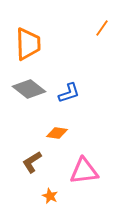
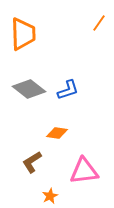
orange line: moved 3 px left, 5 px up
orange trapezoid: moved 5 px left, 10 px up
blue L-shape: moved 1 px left, 3 px up
orange star: rotated 21 degrees clockwise
